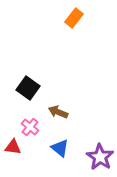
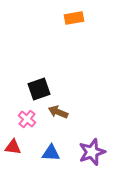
orange rectangle: rotated 42 degrees clockwise
black square: moved 11 px right, 1 px down; rotated 35 degrees clockwise
pink cross: moved 3 px left, 8 px up
blue triangle: moved 9 px left, 5 px down; rotated 36 degrees counterclockwise
purple star: moved 8 px left, 5 px up; rotated 20 degrees clockwise
